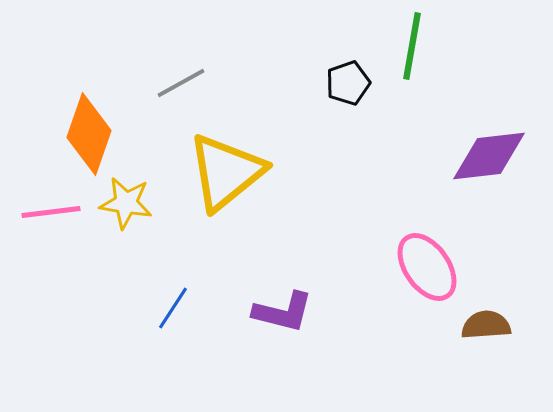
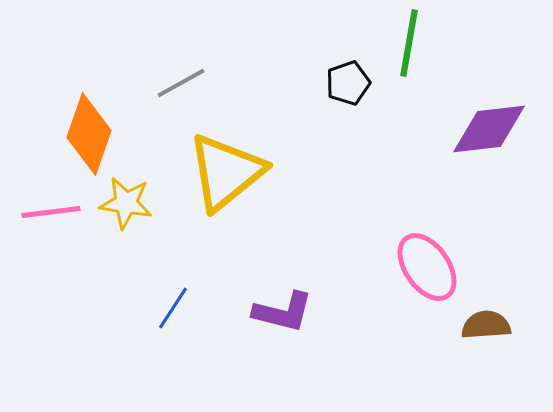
green line: moved 3 px left, 3 px up
purple diamond: moved 27 px up
